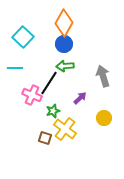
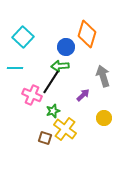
orange diamond: moved 23 px right, 11 px down; rotated 12 degrees counterclockwise
blue circle: moved 2 px right, 3 px down
green arrow: moved 5 px left
black line: moved 2 px right, 1 px up
purple arrow: moved 3 px right, 3 px up
